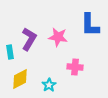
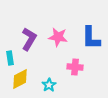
blue L-shape: moved 1 px right, 13 px down
cyan rectangle: moved 6 px down
